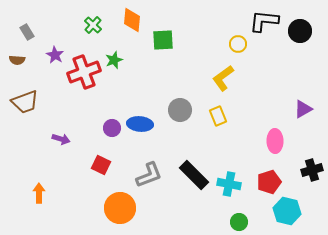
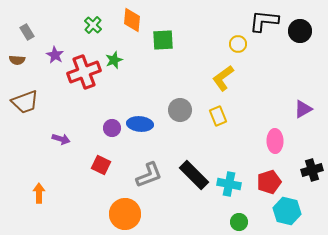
orange circle: moved 5 px right, 6 px down
